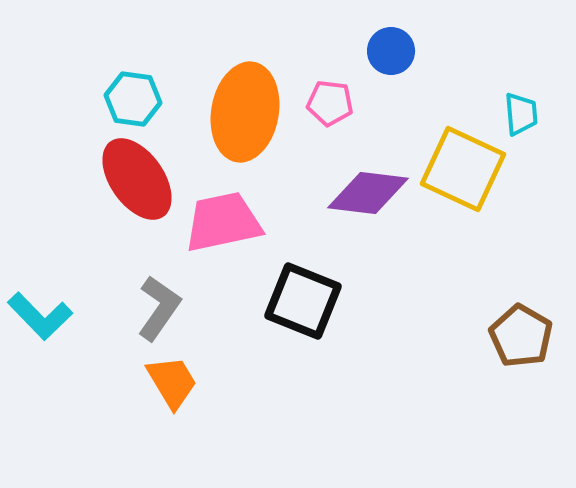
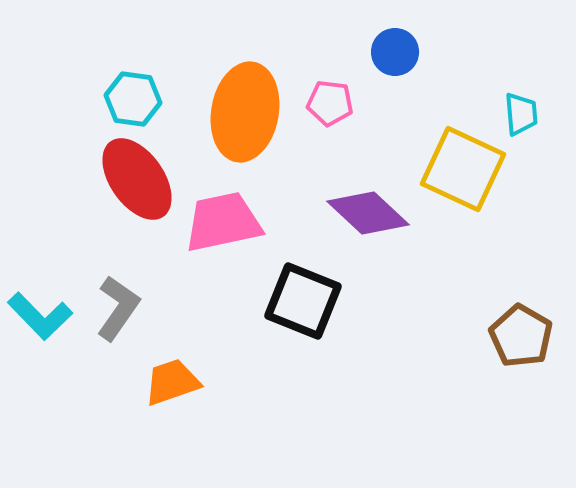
blue circle: moved 4 px right, 1 px down
purple diamond: moved 20 px down; rotated 36 degrees clockwise
gray L-shape: moved 41 px left
orange trapezoid: rotated 78 degrees counterclockwise
